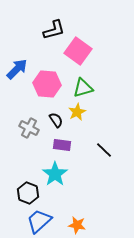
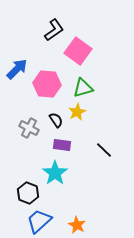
black L-shape: rotated 20 degrees counterclockwise
cyan star: moved 1 px up
orange star: rotated 18 degrees clockwise
